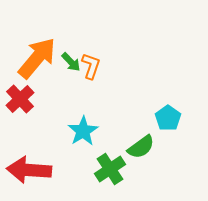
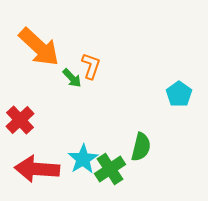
orange arrow: moved 2 px right, 11 px up; rotated 93 degrees clockwise
green arrow: moved 1 px right, 16 px down
red cross: moved 21 px down
cyan pentagon: moved 11 px right, 24 px up
cyan star: moved 28 px down
green semicircle: rotated 40 degrees counterclockwise
red arrow: moved 8 px right, 1 px up
